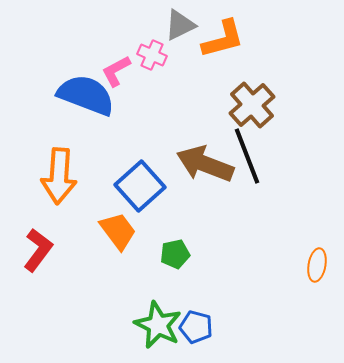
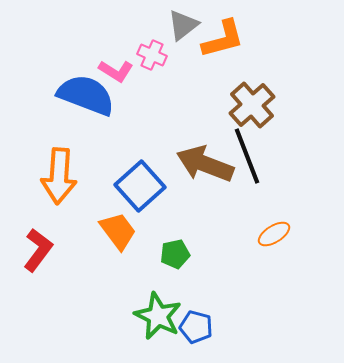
gray triangle: moved 3 px right; rotated 12 degrees counterclockwise
pink L-shape: rotated 120 degrees counterclockwise
orange ellipse: moved 43 px left, 31 px up; rotated 48 degrees clockwise
green star: moved 9 px up
